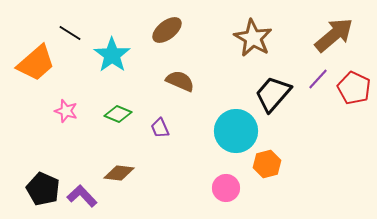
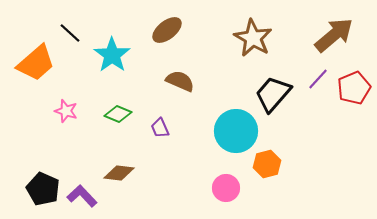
black line: rotated 10 degrees clockwise
red pentagon: rotated 24 degrees clockwise
